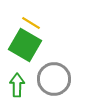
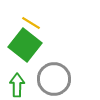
green square: rotated 8 degrees clockwise
